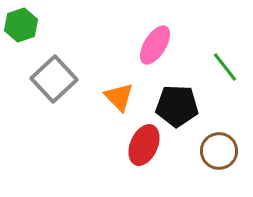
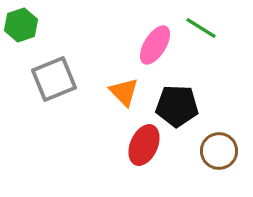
green line: moved 24 px left, 39 px up; rotated 20 degrees counterclockwise
gray square: rotated 21 degrees clockwise
orange triangle: moved 5 px right, 5 px up
